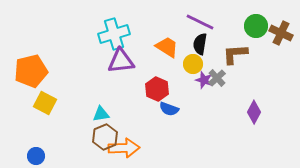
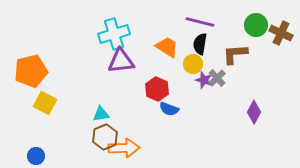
purple line: rotated 12 degrees counterclockwise
green circle: moved 1 px up
